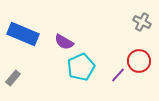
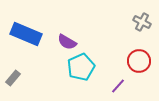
blue rectangle: moved 3 px right
purple semicircle: moved 3 px right
purple line: moved 11 px down
